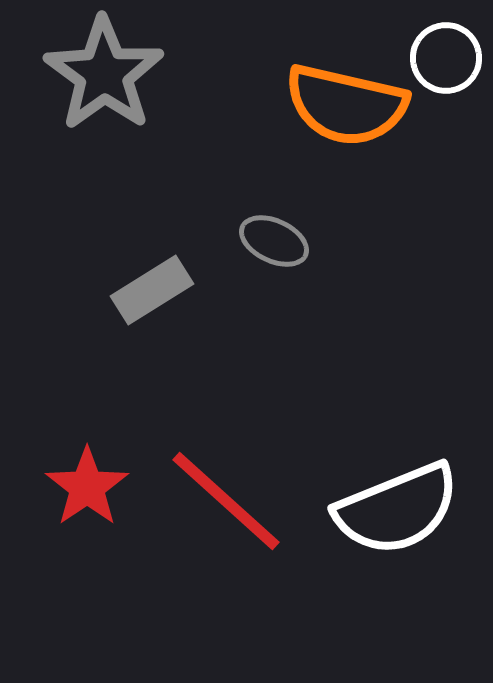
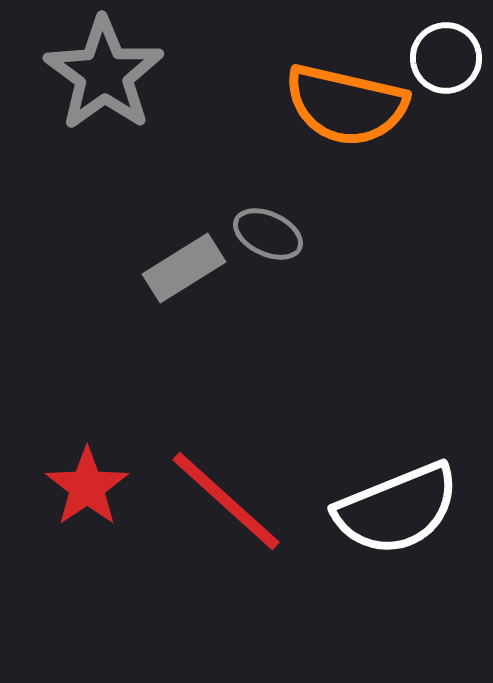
gray ellipse: moved 6 px left, 7 px up
gray rectangle: moved 32 px right, 22 px up
